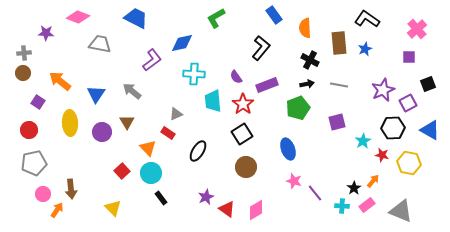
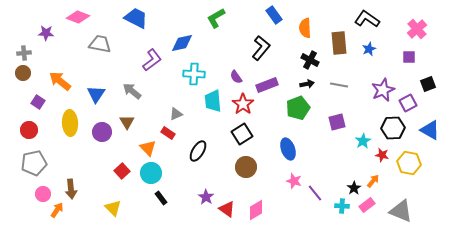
blue star at (365, 49): moved 4 px right
purple star at (206, 197): rotated 14 degrees counterclockwise
